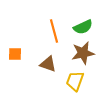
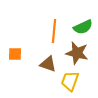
orange line: rotated 20 degrees clockwise
brown star: moved 6 px left; rotated 25 degrees clockwise
yellow trapezoid: moved 5 px left
